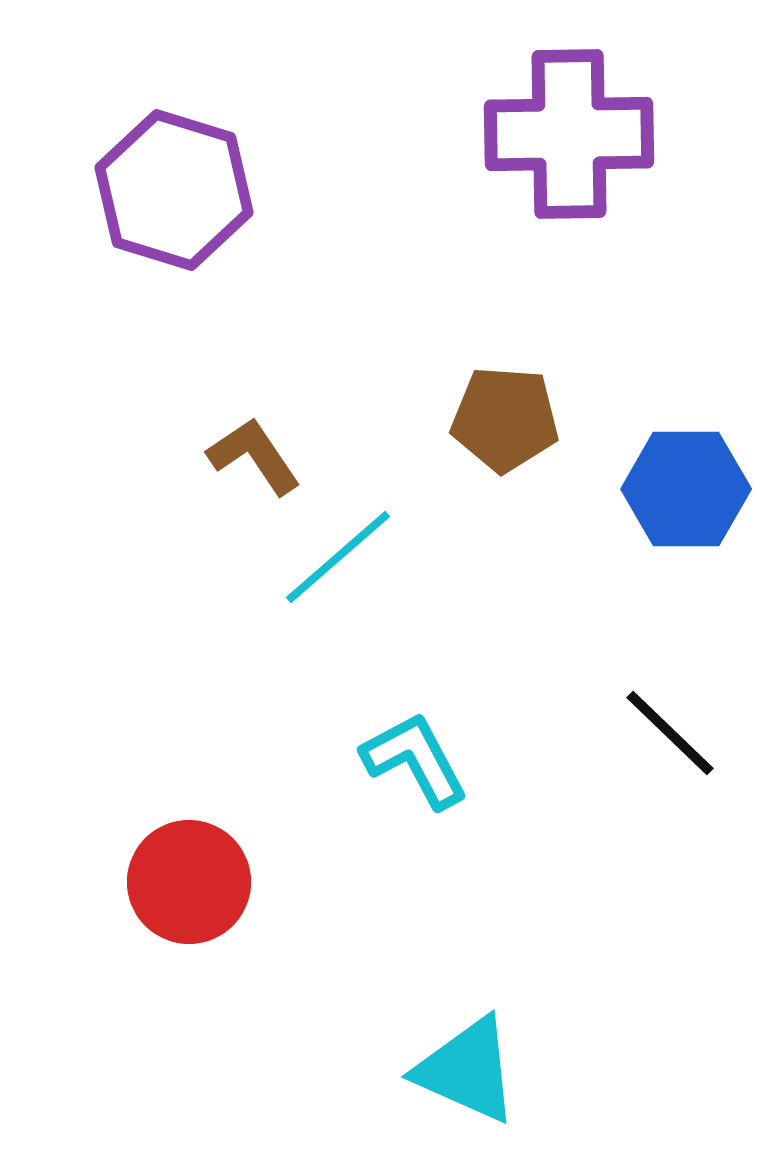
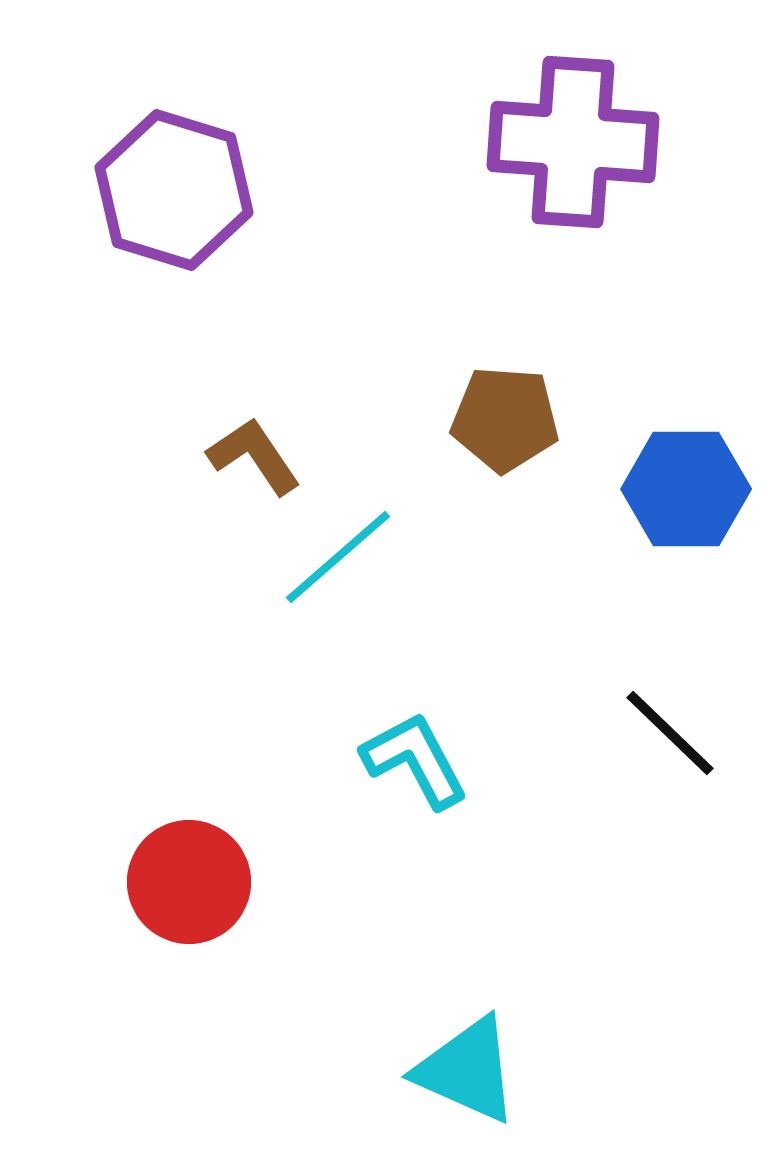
purple cross: moved 4 px right, 8 px down; rotated 5 degrees clockwise
